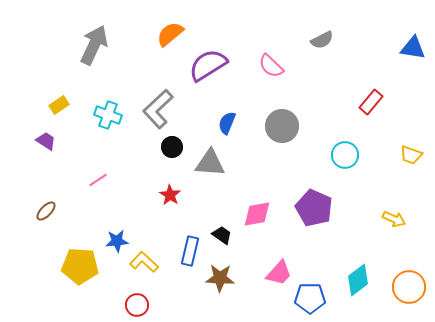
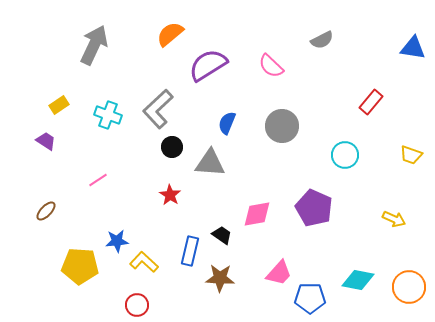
cyan diamond: rotated 48 degrees clockwise
